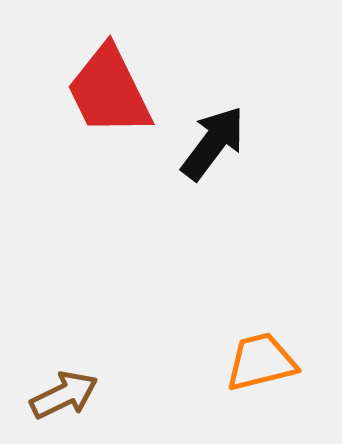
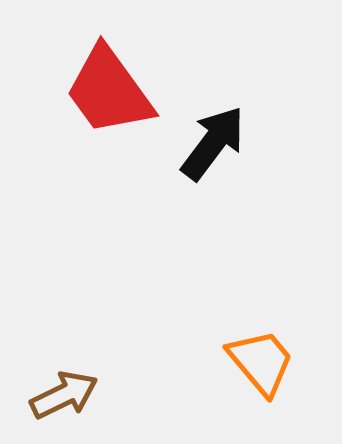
red trapezoid: rotated 10 degrees counterclockwise
orange trapezoid: rotated 64 degrees clockwise
